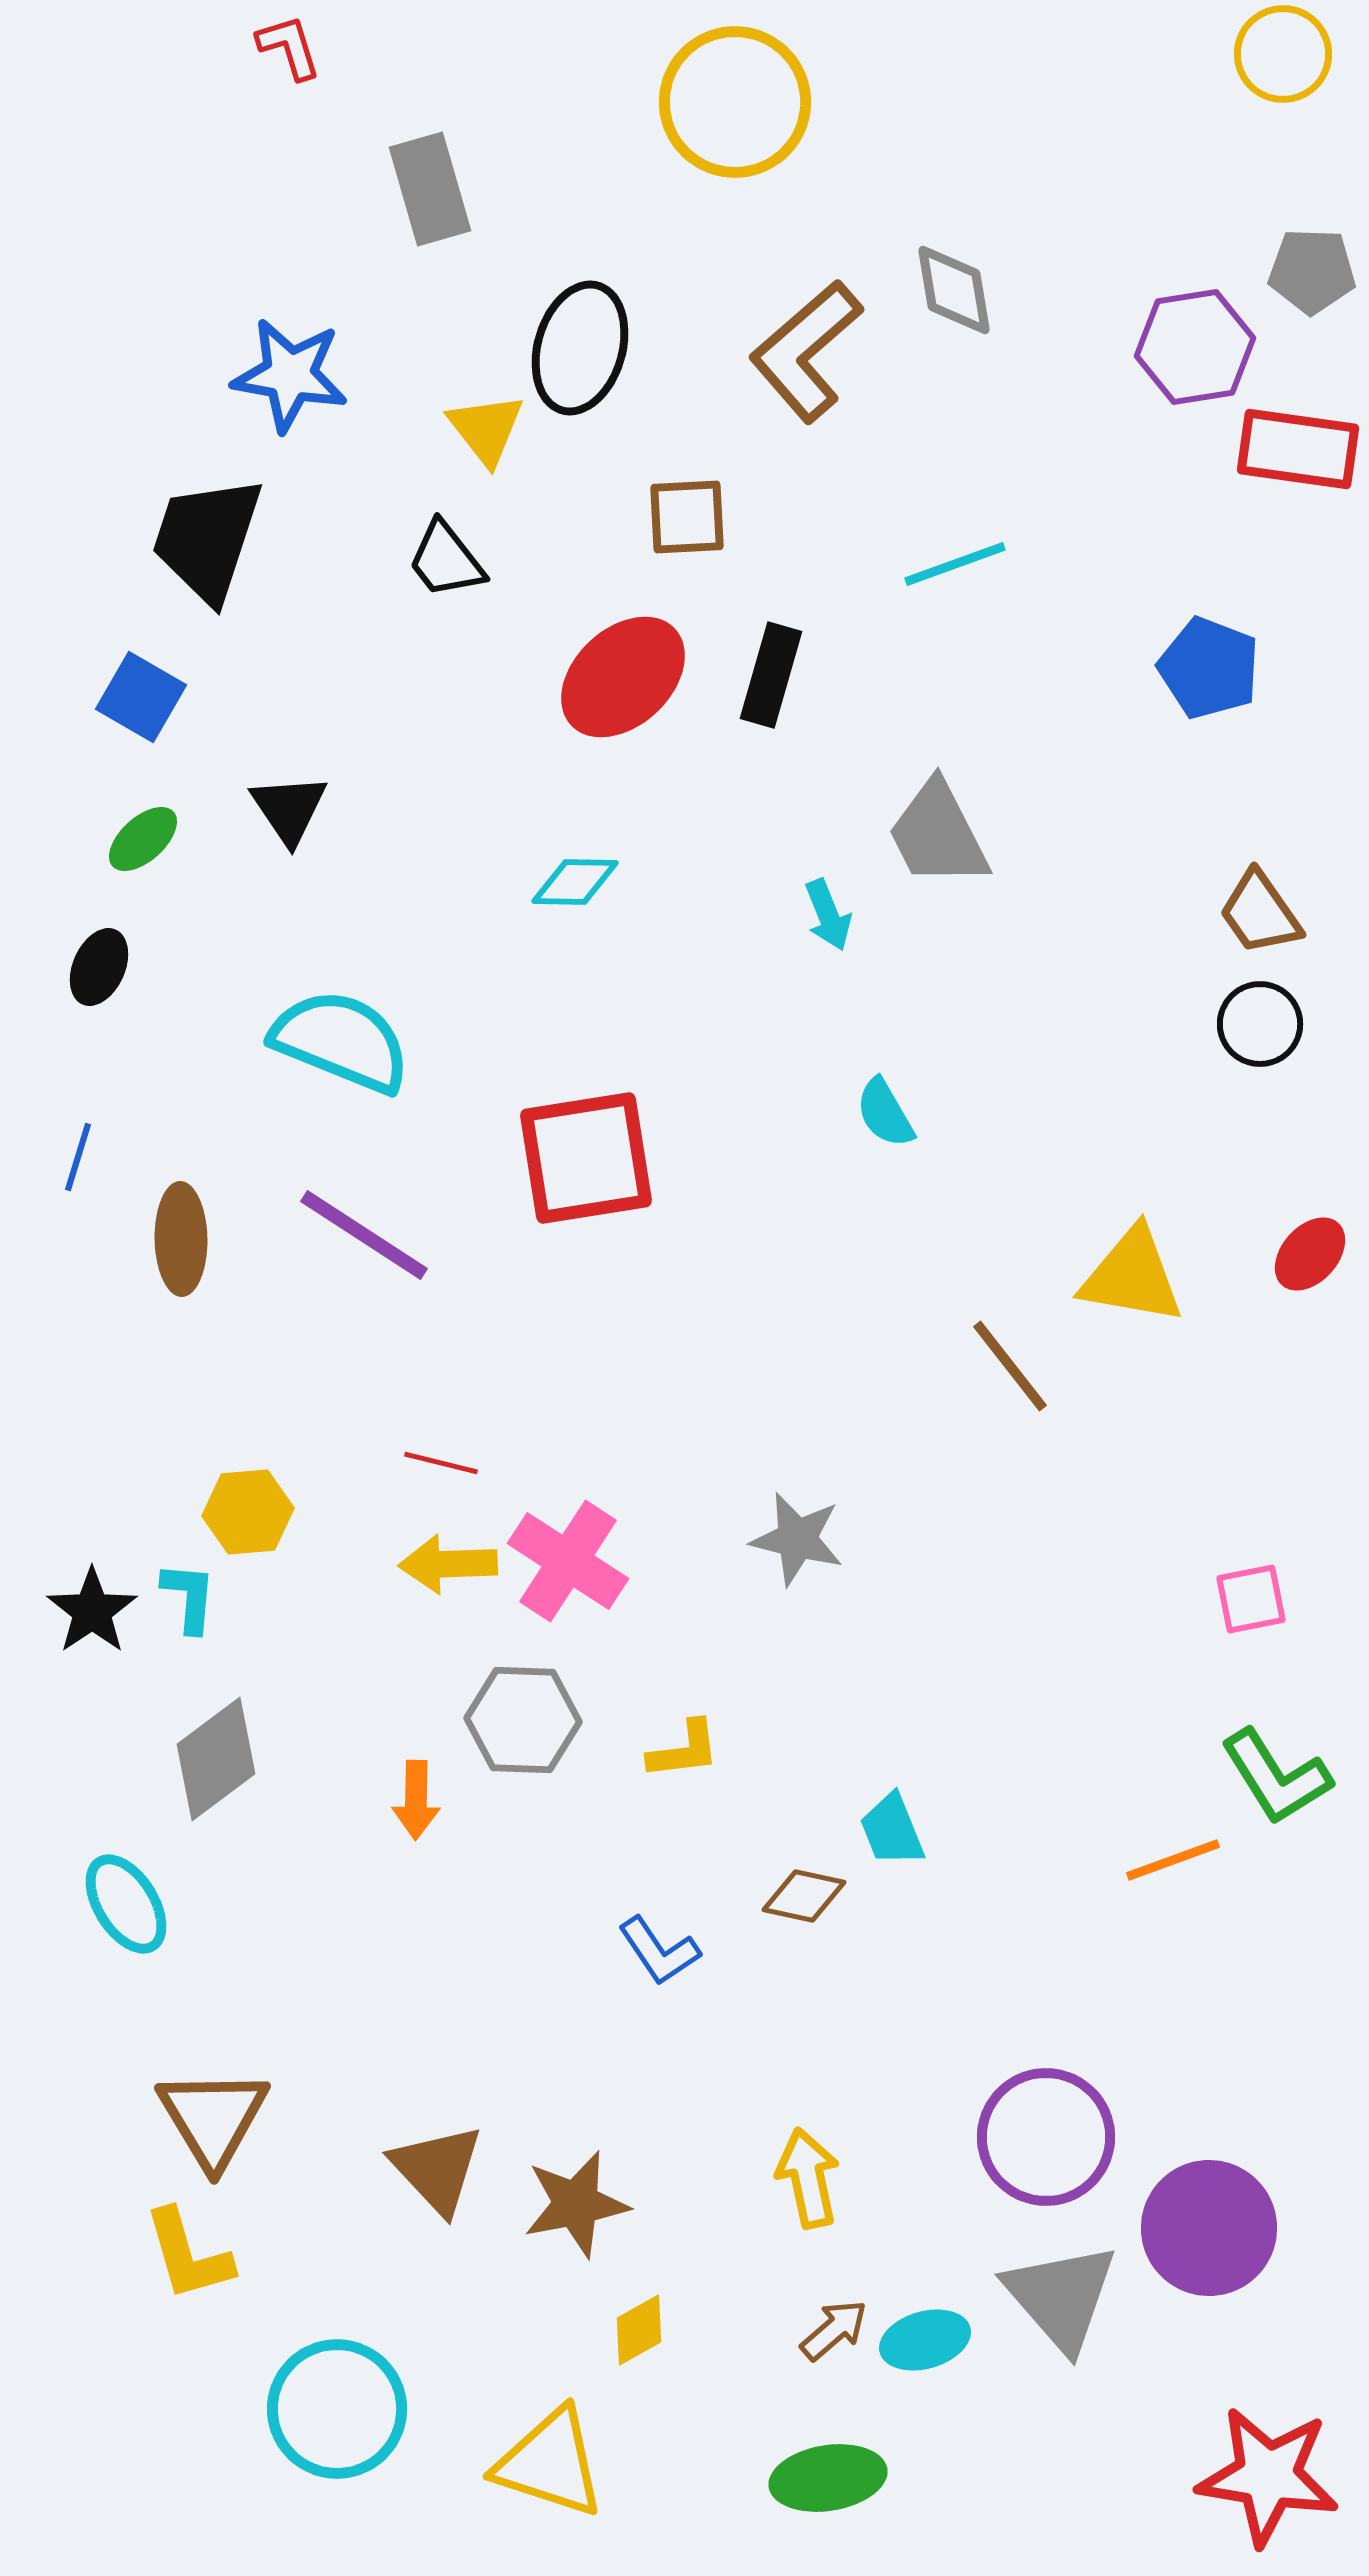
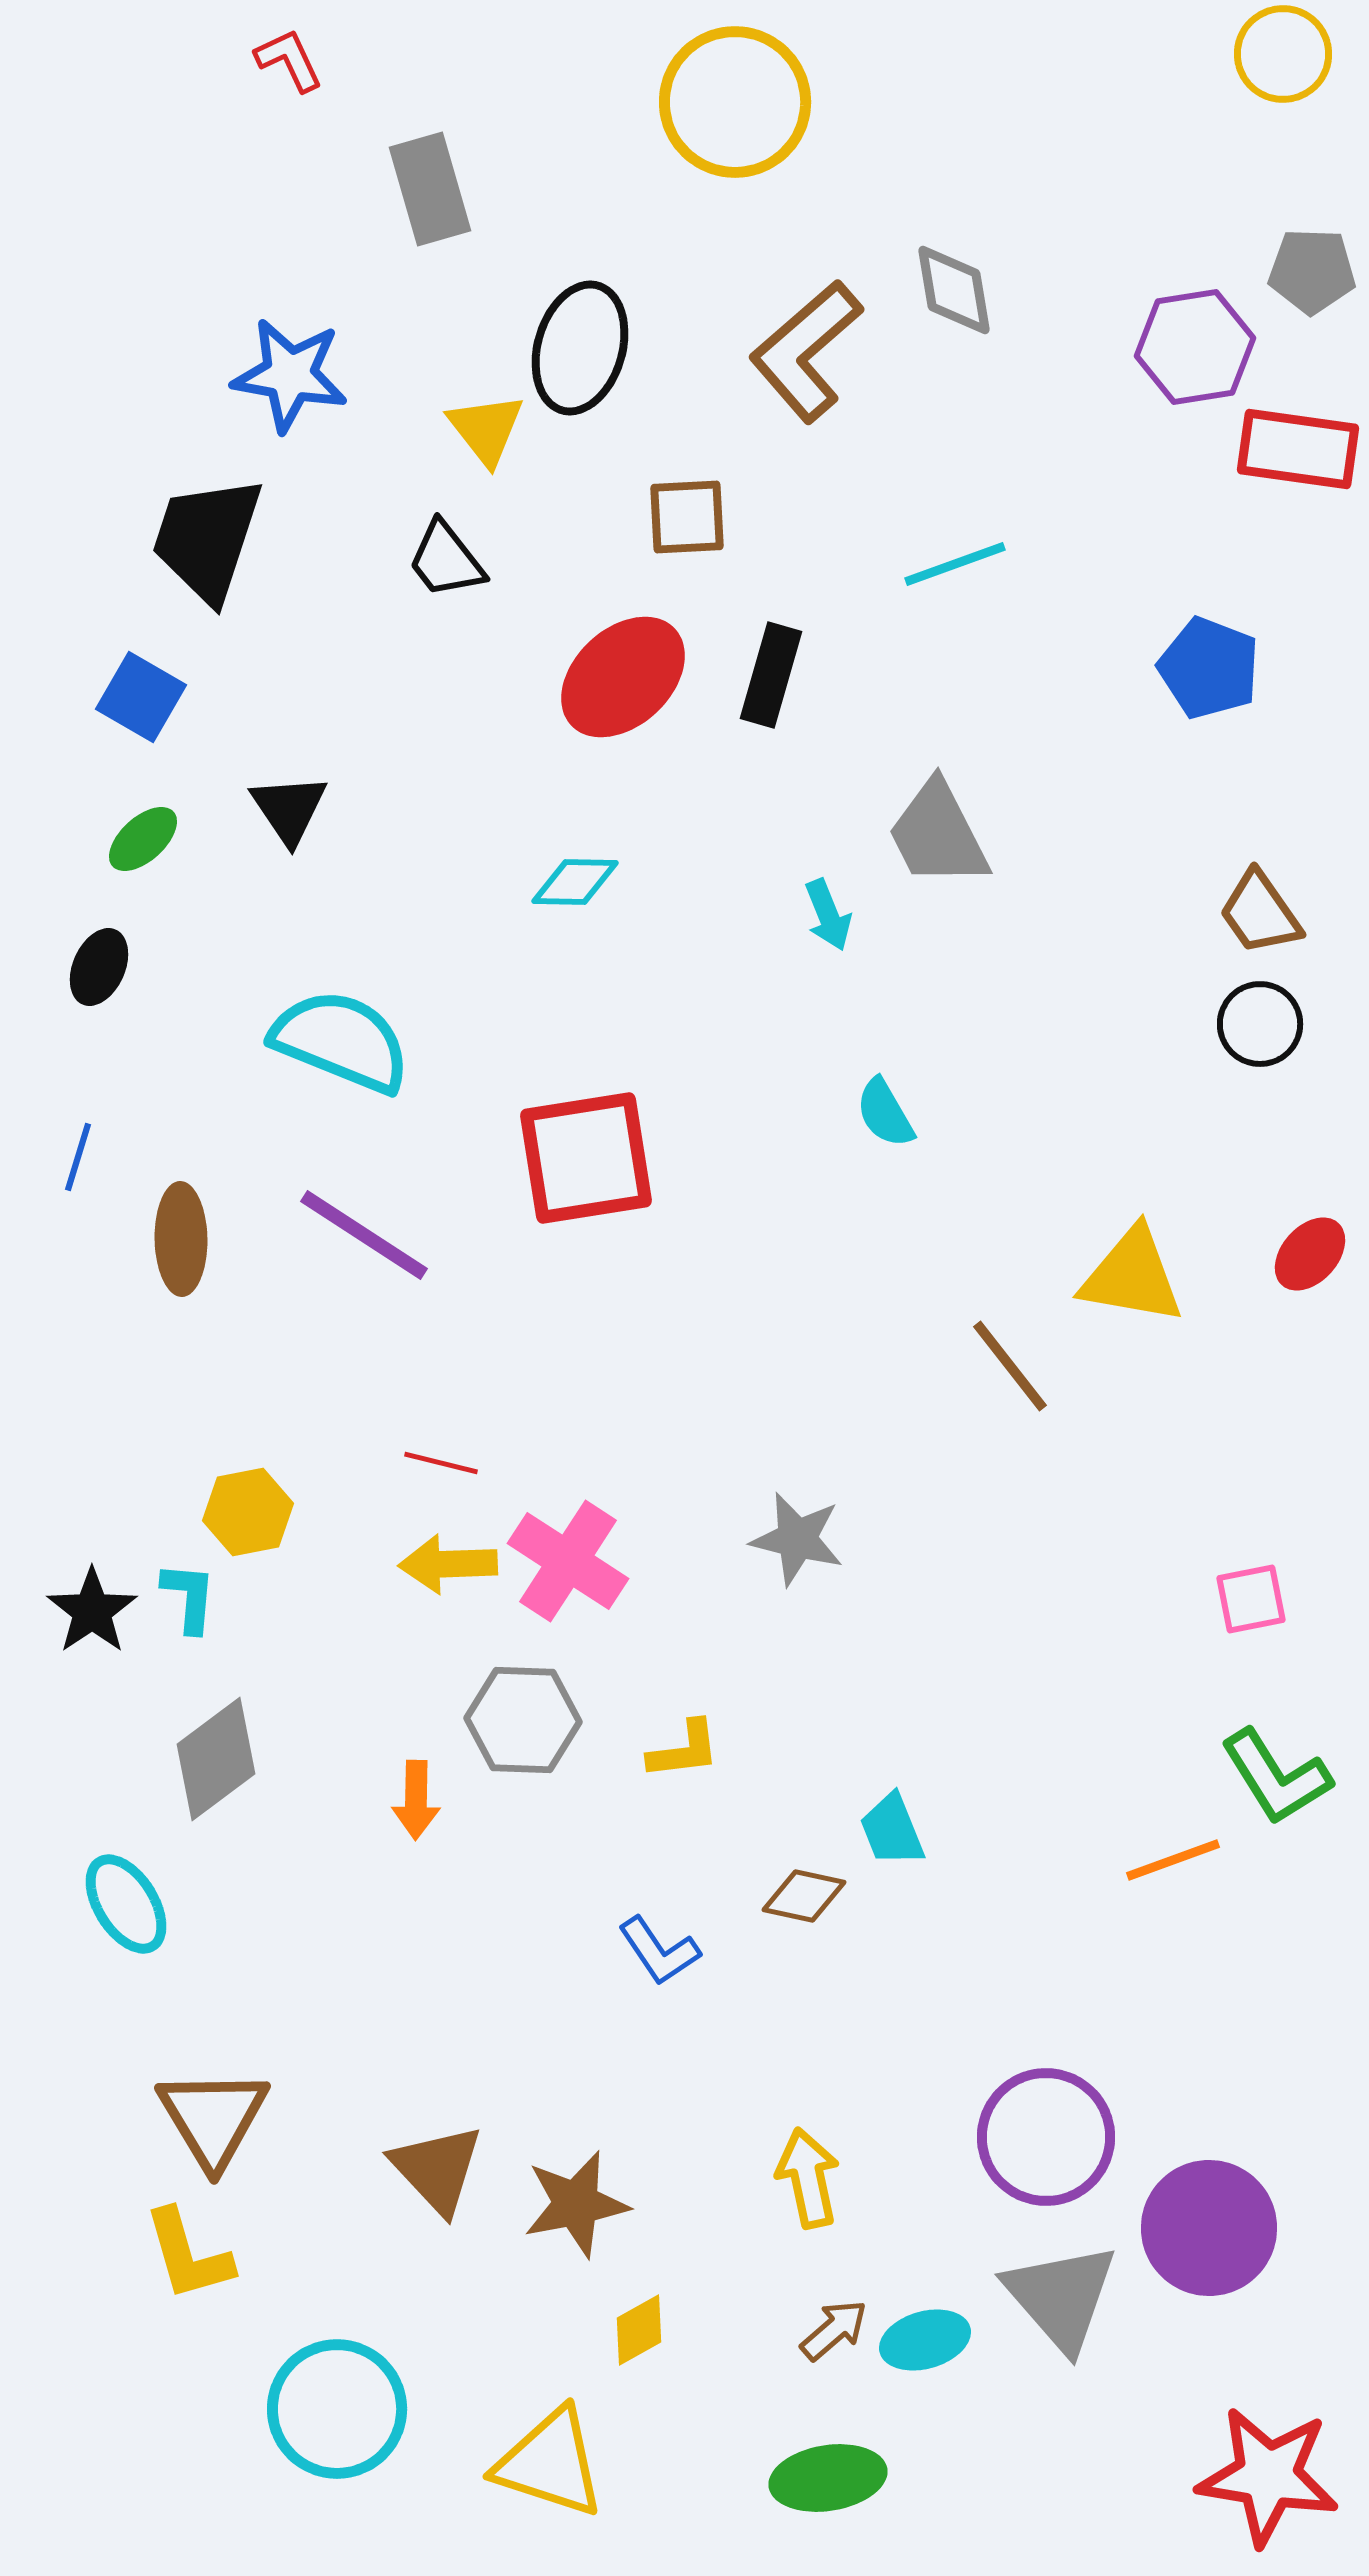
red L-shape at (289, 47): moved 13 px down; rotated 8 degrees counterclockwise
yellow hexagon at (248, 1512): rotated 6 degrees counterclockwise
